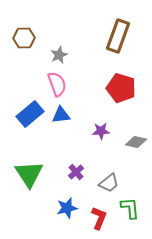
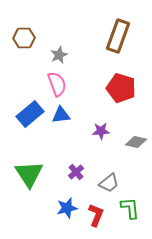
red L-shape: moved 3 px left, 3 px up
